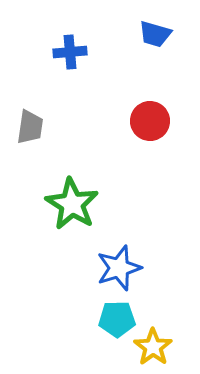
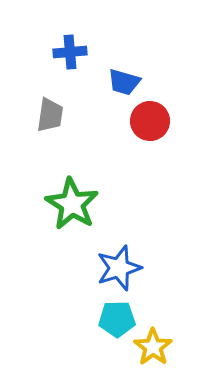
blue trapezoid: moved 31 px left, 48 px down
gray trapezoid: moved 20 px right, 12 px up
